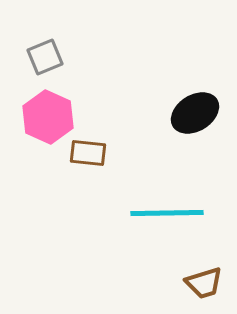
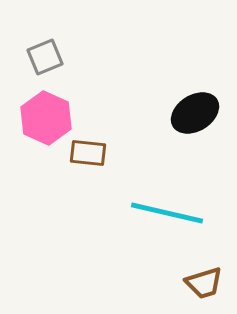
pink hexagon: moved 2 px left, 1 px down
cyan line: rotated 14 degrees clockwise
